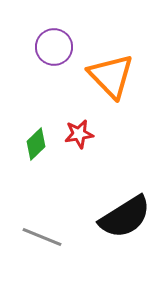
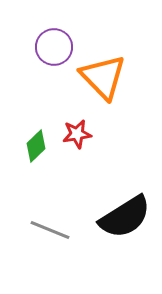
orange triangle: moved 8 px left, 1 px down
red star: moved 2 px left
green diamond: moved 2 px down
gray line: moved 8 px right, 7 px up
